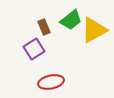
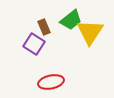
yellow triangle: moved 4 px left, 2 px down; rotated 28 degrees counterclockwise
purple square: moved 5 px up; rotated 25 degrees counterclockwise
